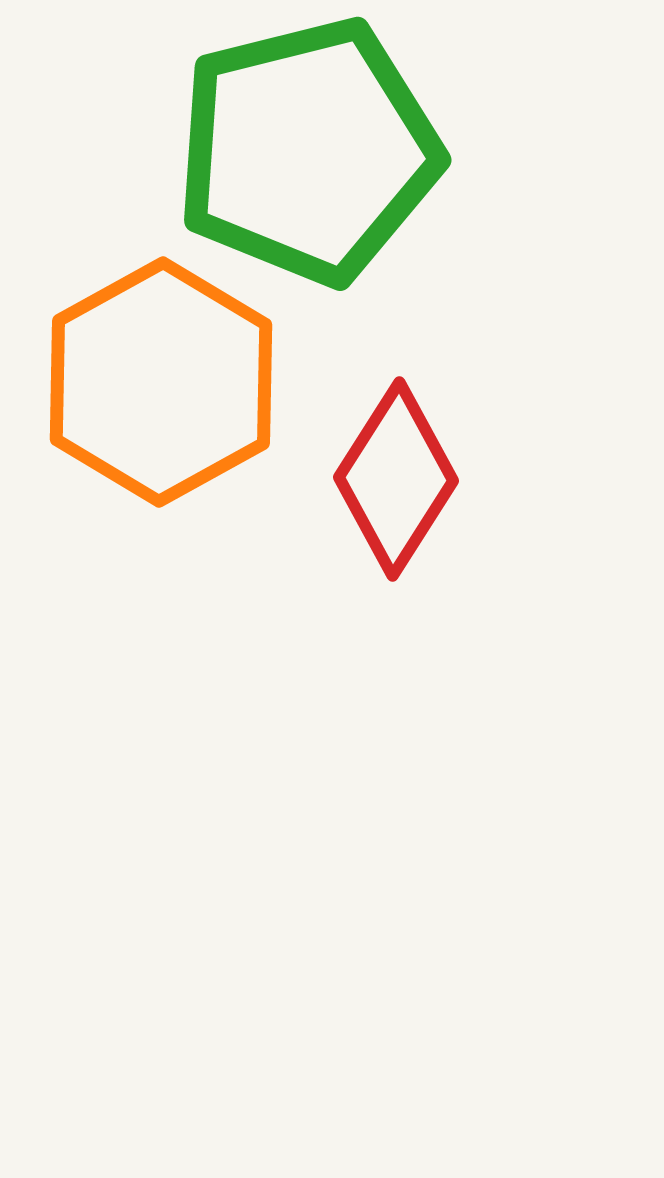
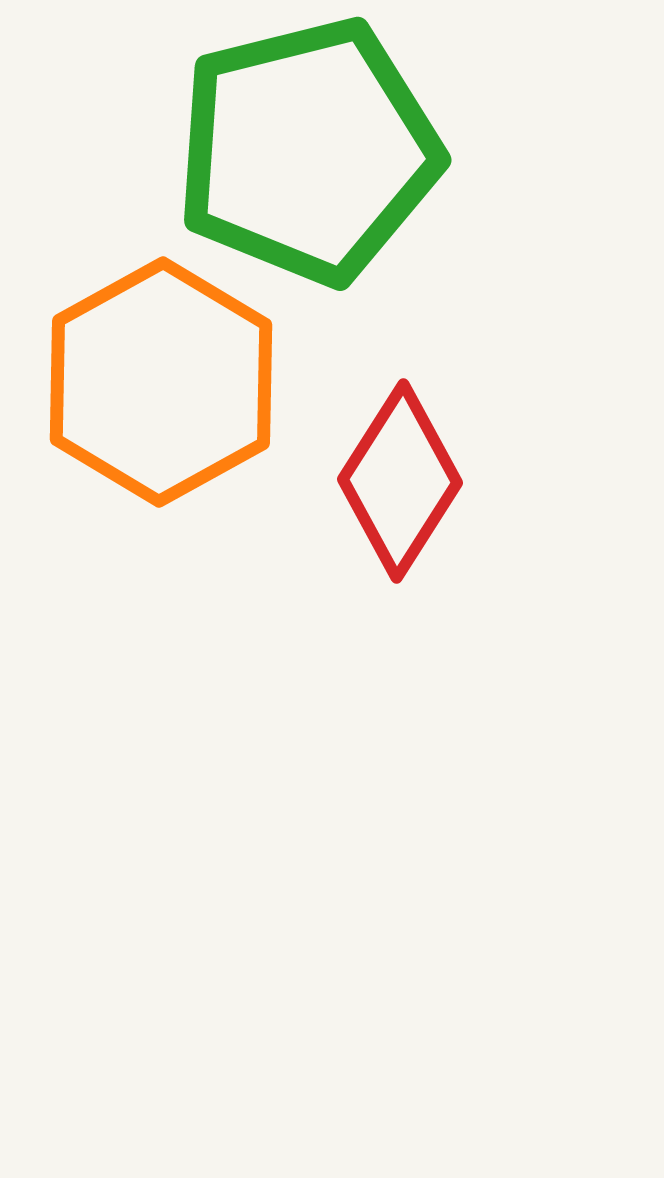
red diamond: moved 4 px right, 2 px down
